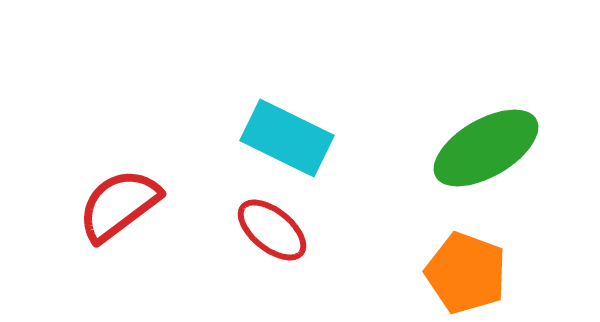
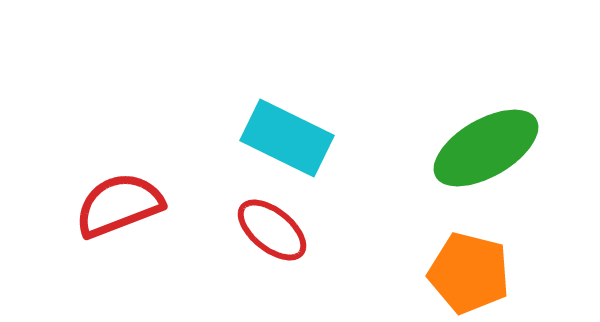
red semicircle: rotated 16 degrees clockwise
orange pentagon: moved 3 px right; rotated 6 degrees counterclockwise
